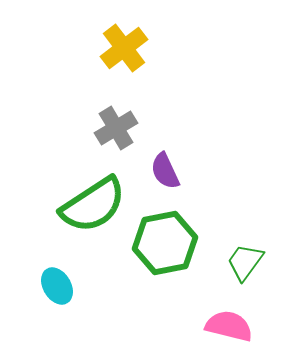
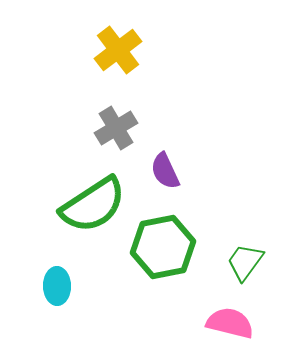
yellow cross: moved 6 px left, 2 px down
green hexagon: moved 2 px left, 4 px down
cyan ellipse: rotated 30 degrees clockwise
pink semicircle: moved 1 px right, 3 px up
